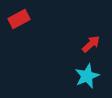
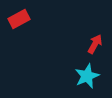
red arrow: moved 4 px right; rotated 18 degrees counterclockwise
